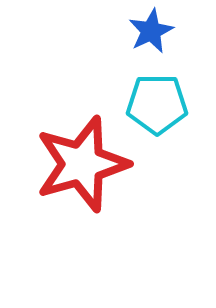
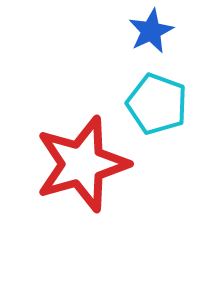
cyan pentagon: rotated 20 degrees clockwise
